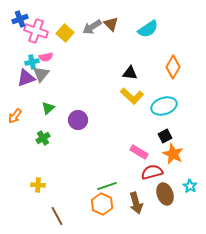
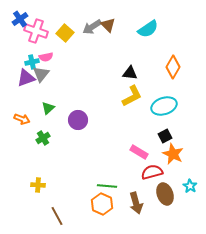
blue cross: rotated 14 degrees counterclockwise
brown triangle: moved 3 px left, 1 px down
yellow L-shape: rotated 70 degrees counterclockwise
orange arrow: moved 7 px right, 3 px down; rotated 105 degrees counterclockwise
green line: rotated 24 degrees clockwise
